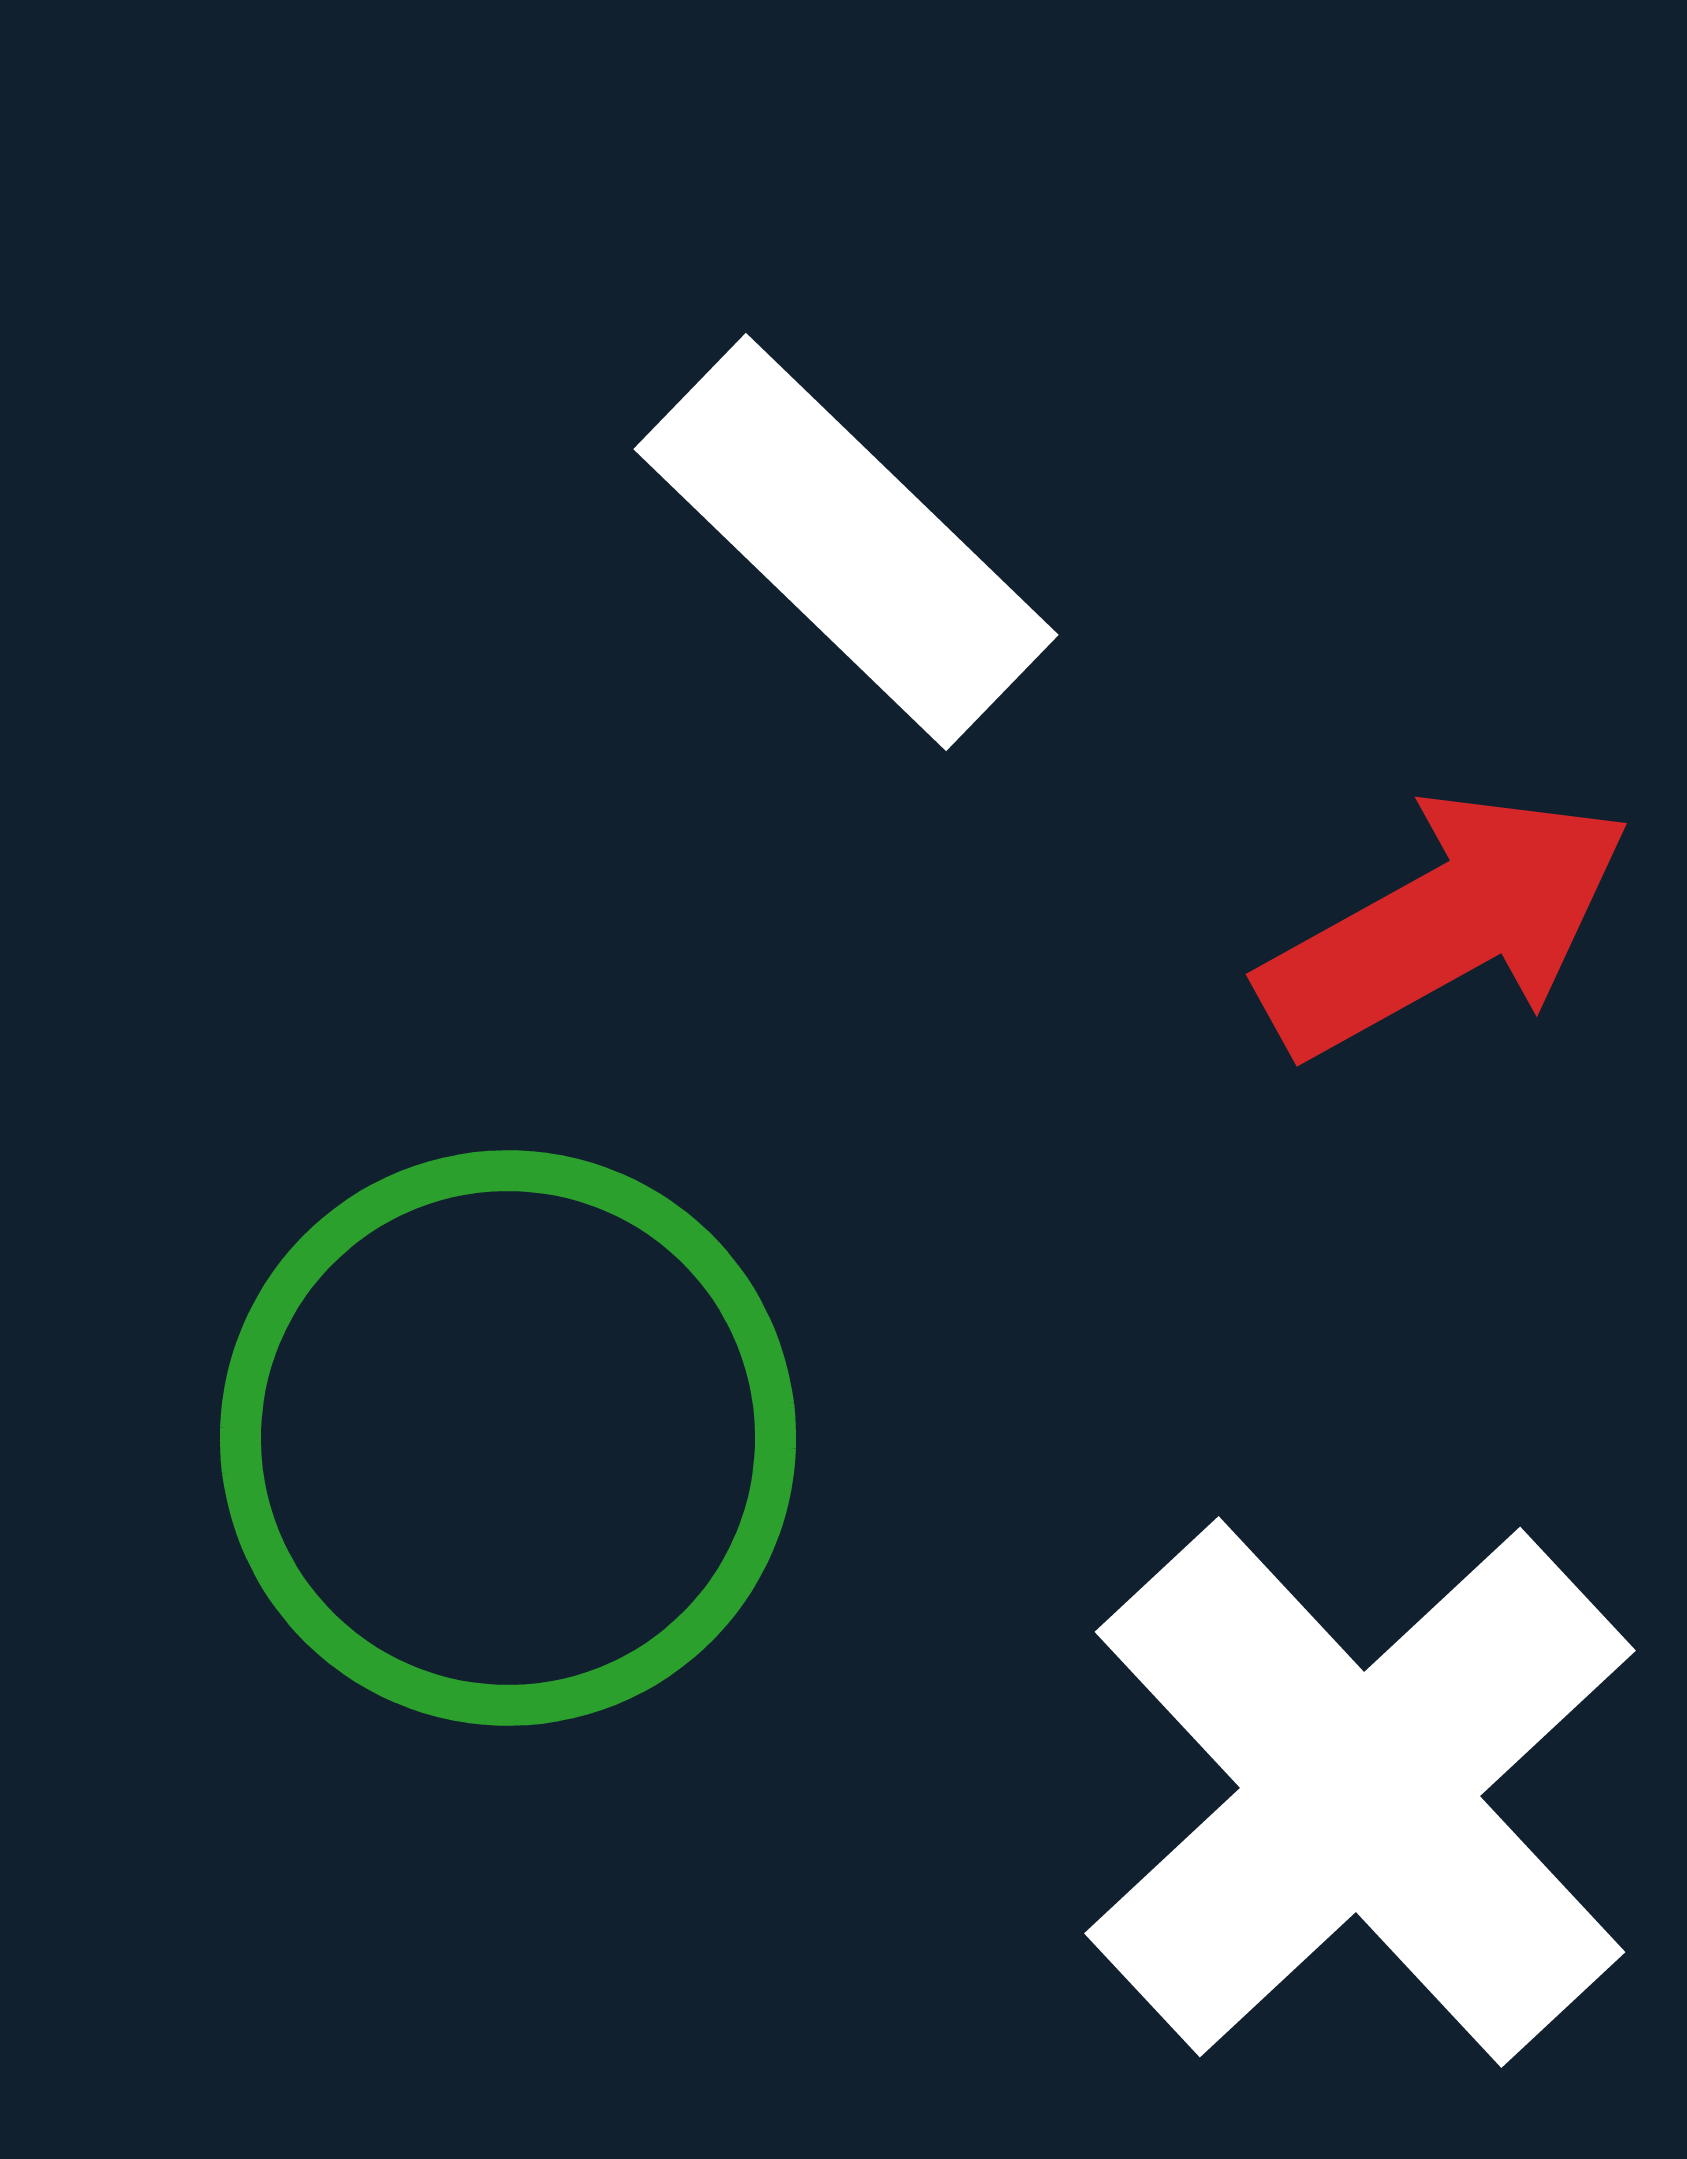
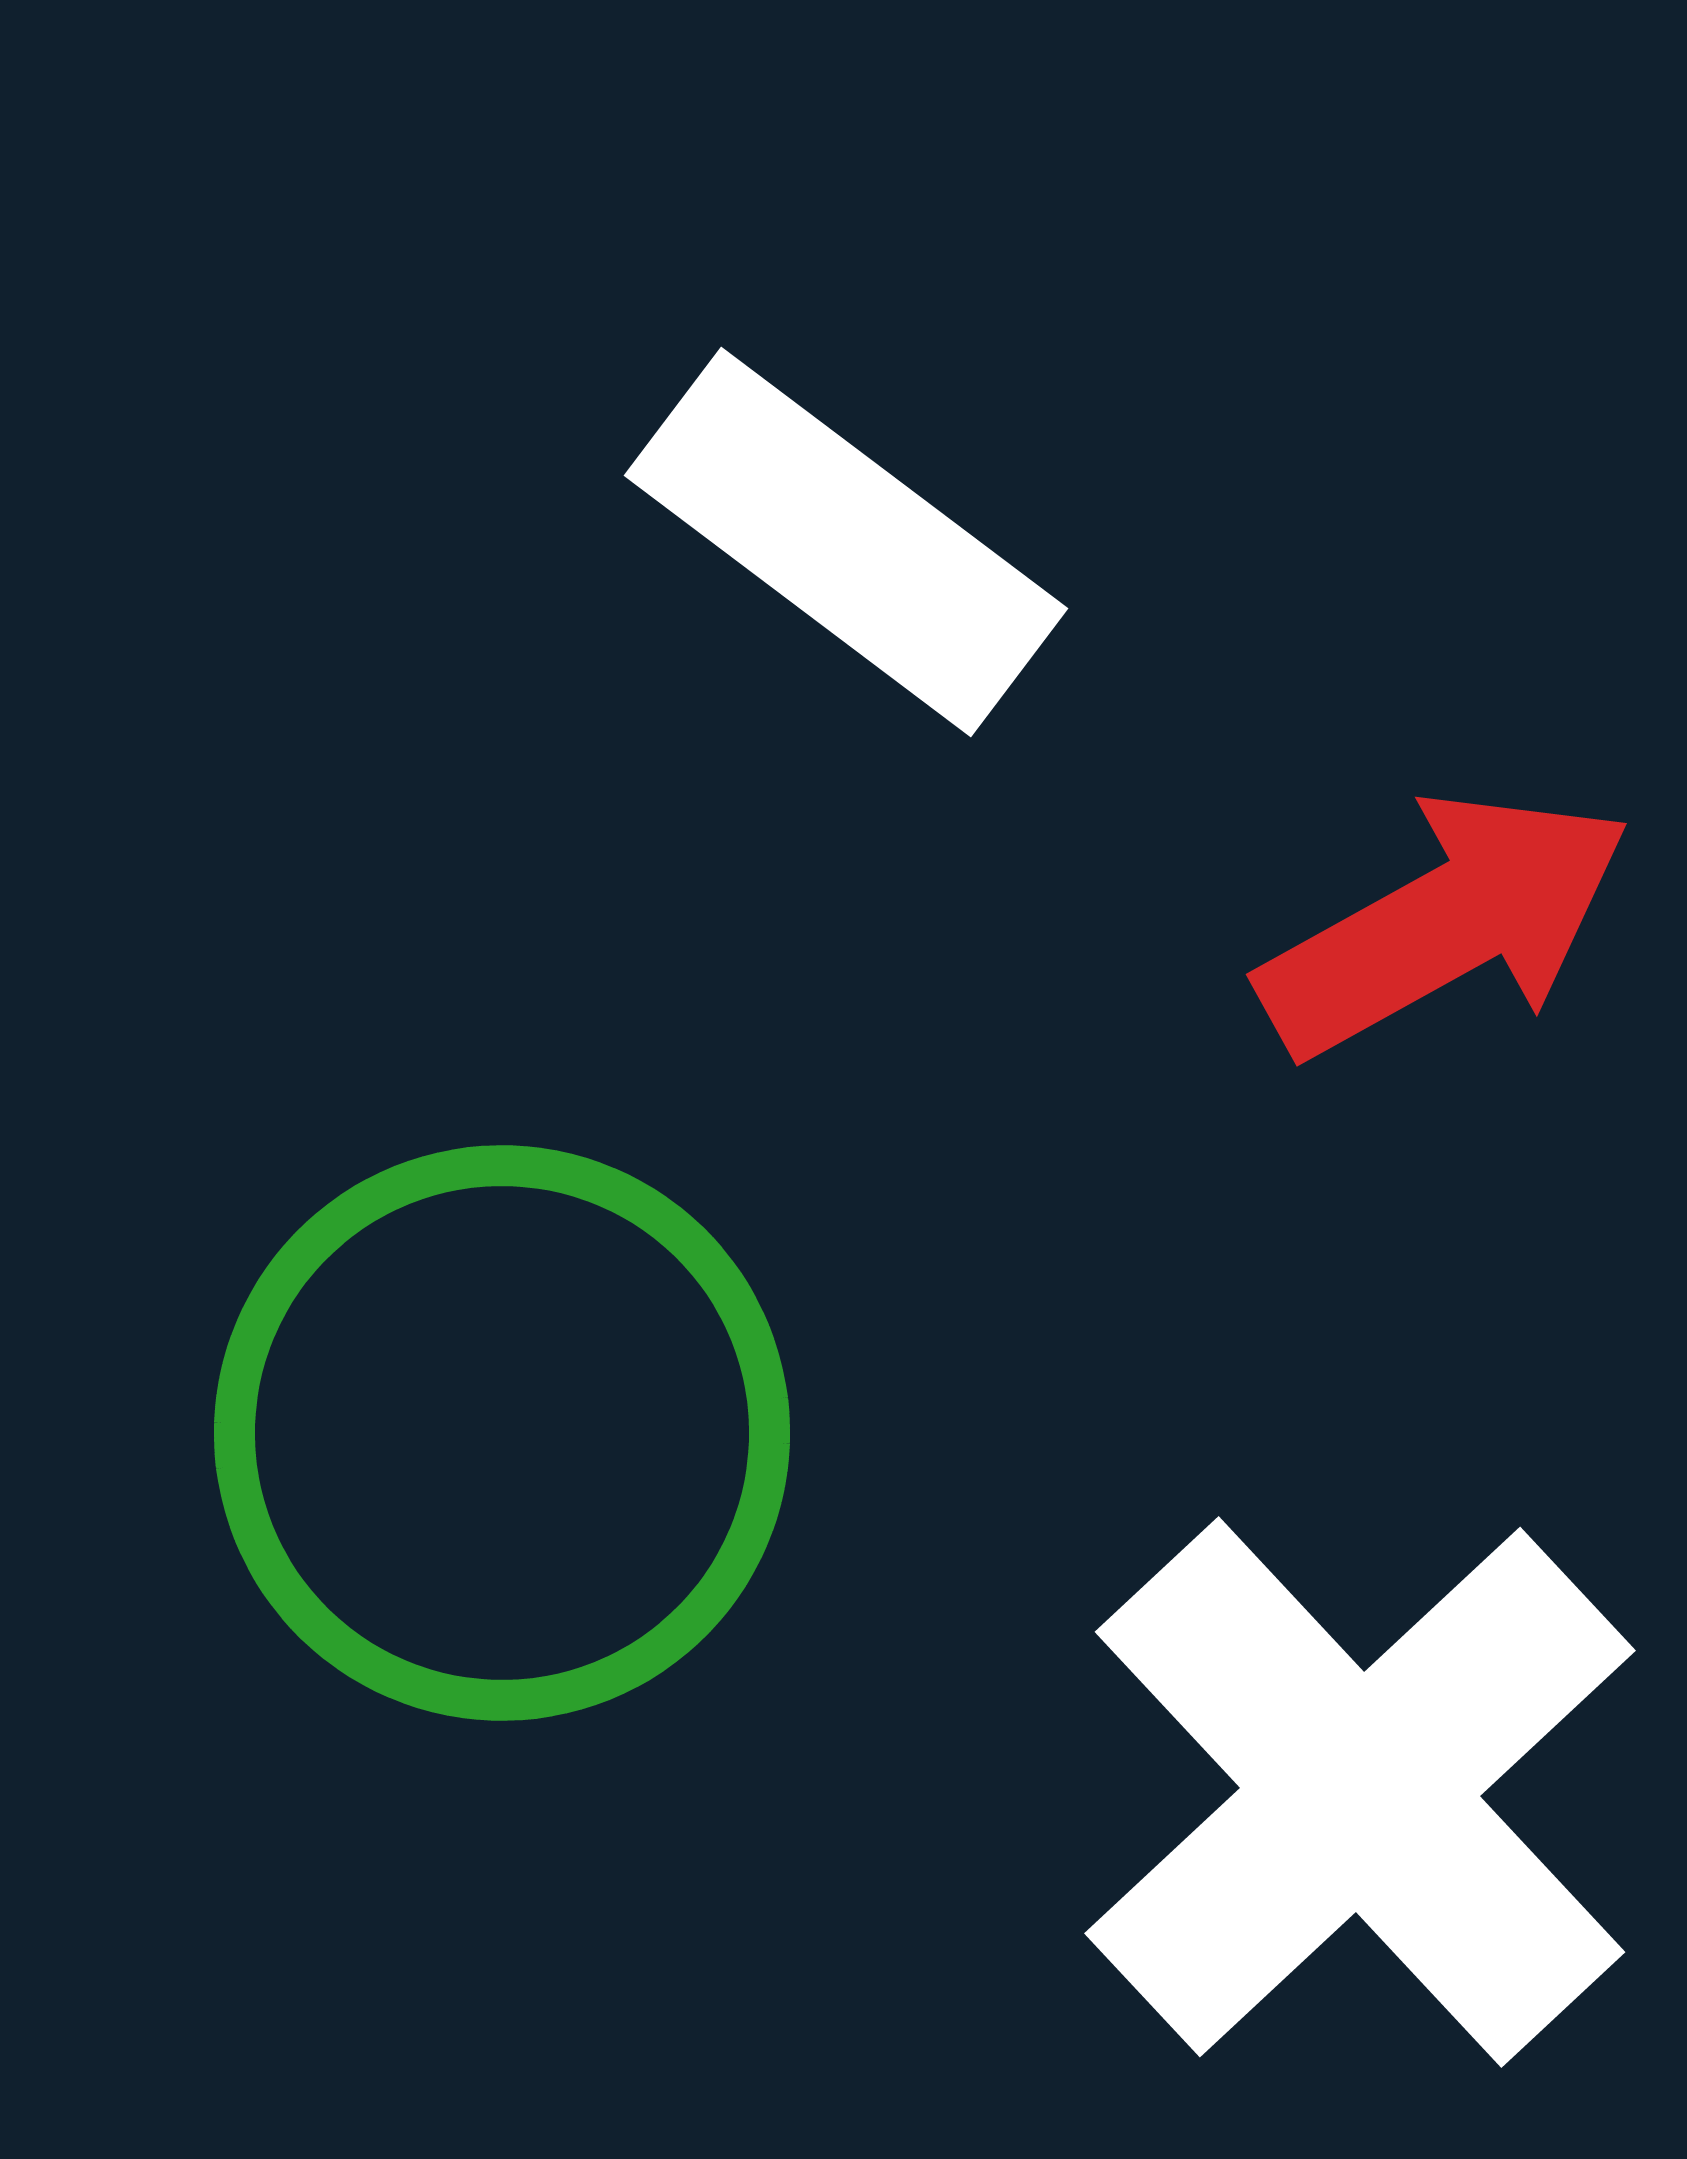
white rectangle: rotated 7 degrees counterclockwise
green circle: moved 6 px left, 5 px up
